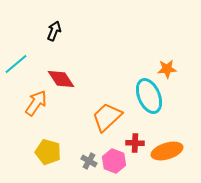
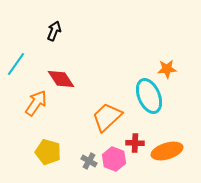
cyan line: rotated 15 degrees counterclockwise
pink hexagon: moved 2 px up
